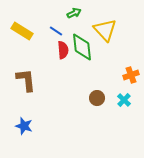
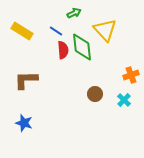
brown L-shape: rotated 85 degrees counterclockwise
brown circle: moved 2 px left, 4 px up
blue star: moved 3 px up
